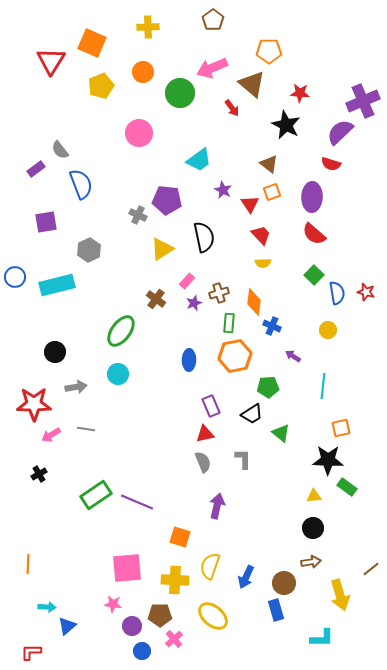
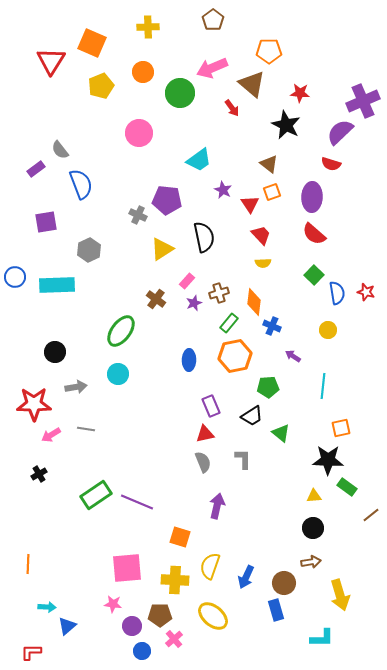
cyan rectangle at (57, 285): rotated 12 degrees clockwise
green rectangle at (229, 323): rotated 36 degrees clockwise
black trapezoid at (252, 414): moved 2 px down
brown line at (371, 569): moved 54 px up
